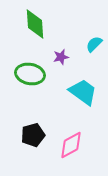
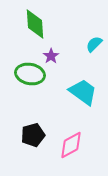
purple star: moved 10 px left, 1 px up; rotated 21 degrees counterclockwise
